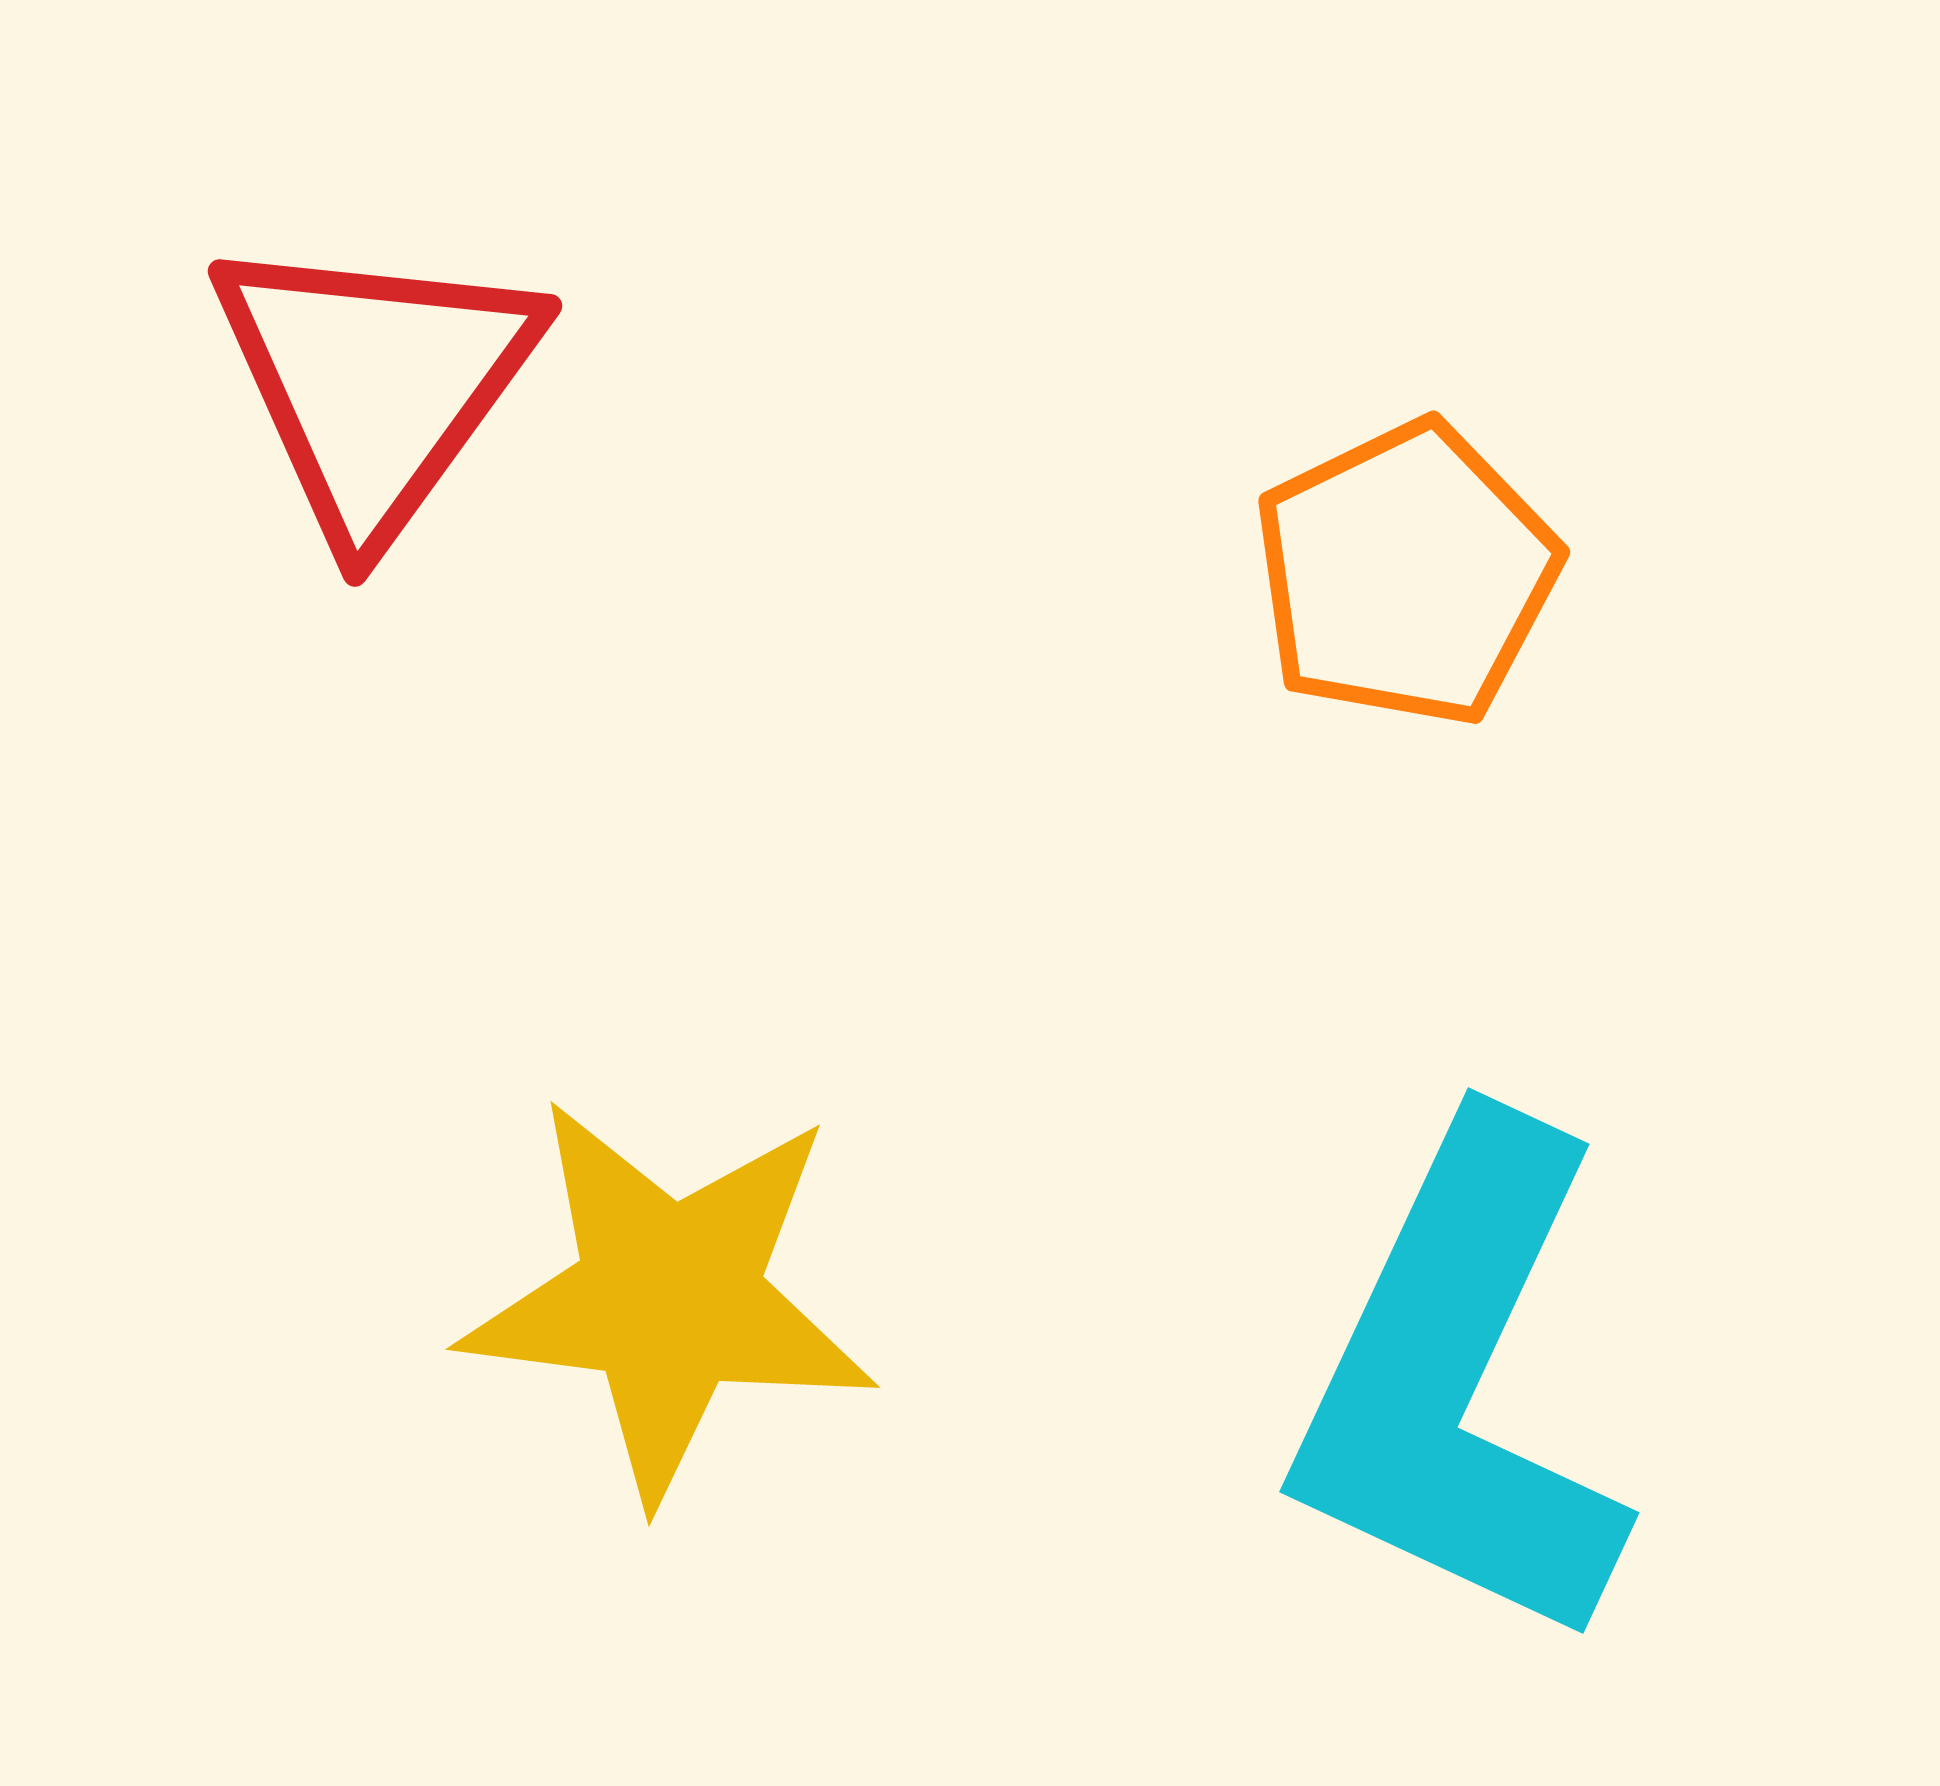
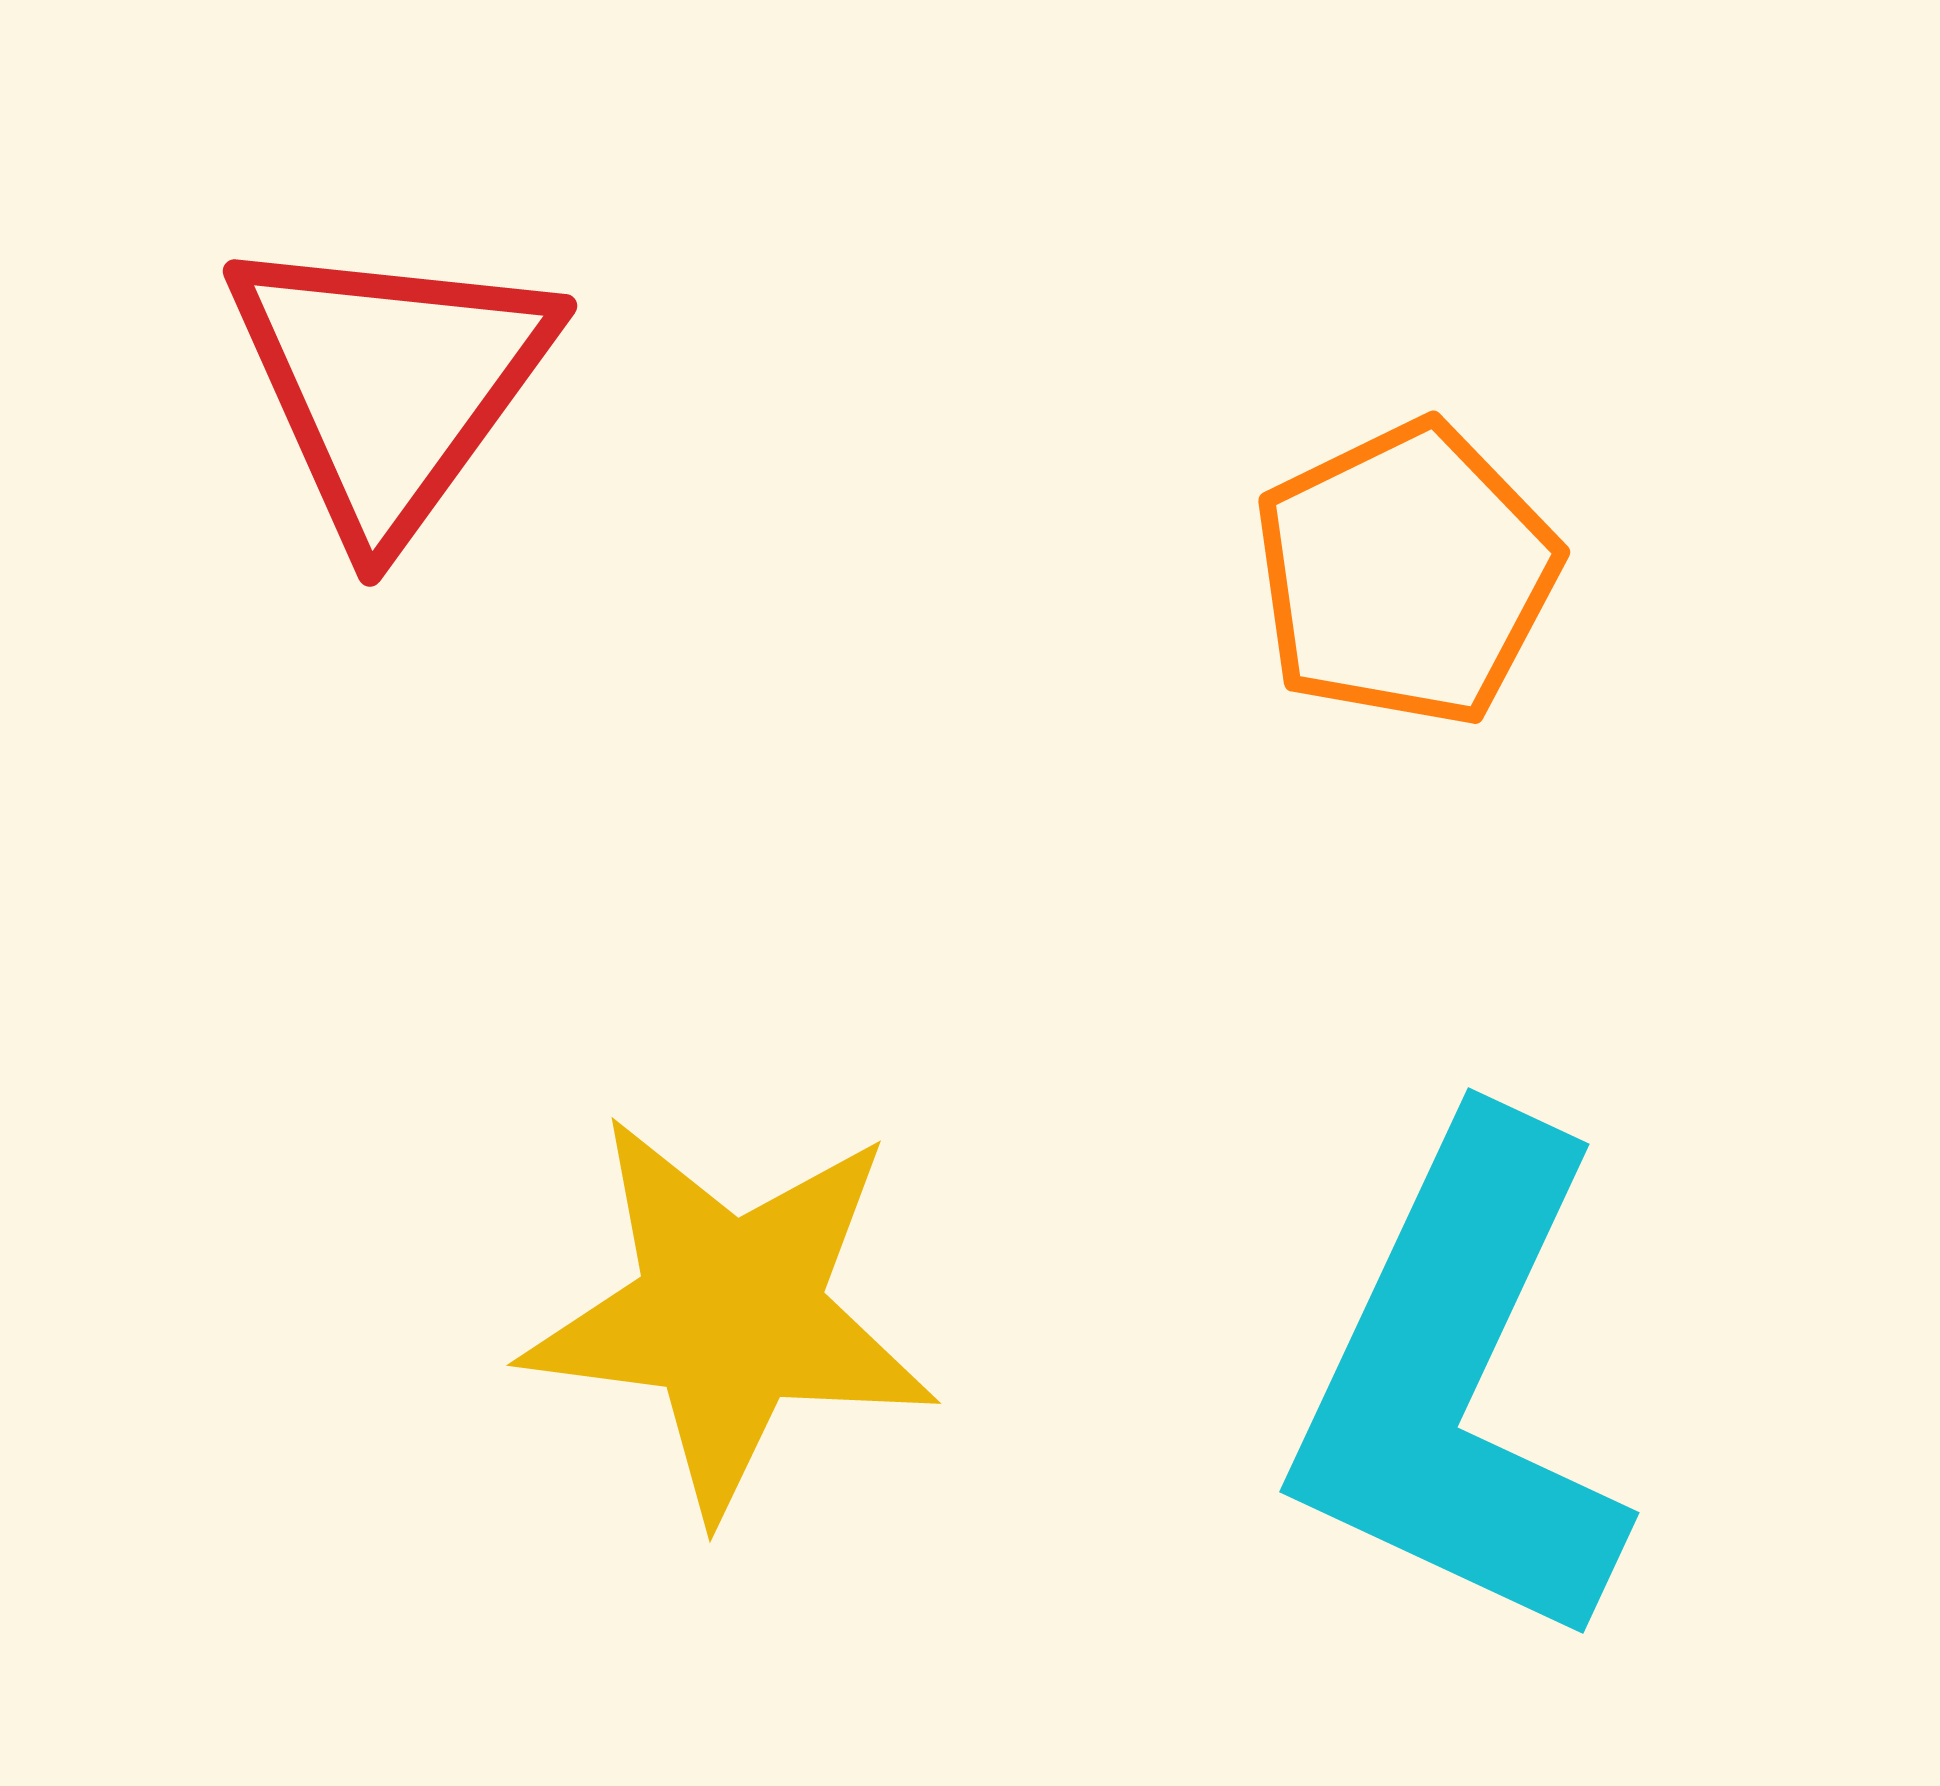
red triangle: moved 15 px right
yellow star: moved 61 px right, 16 px down
